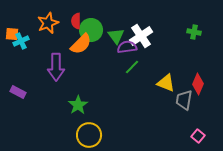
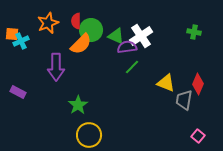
green triangle: rotated 30 degrees counterclockwise
